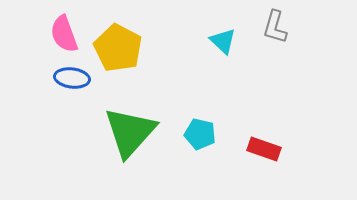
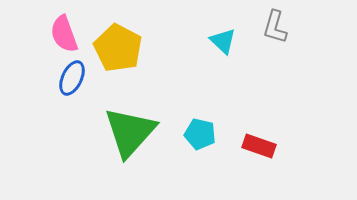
blue ellipse: rotated 72 degrees counterclockwise
red rectangle: moved 5 px left, 3 px up
